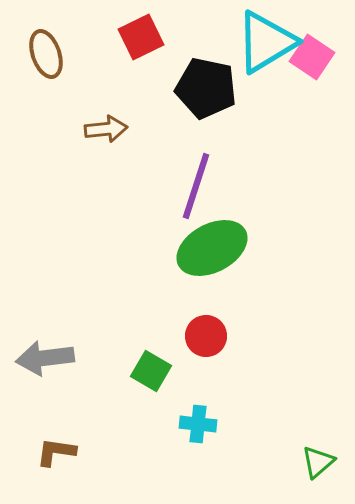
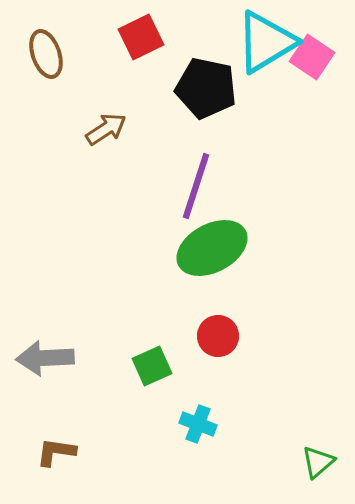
brown arrow: rotated 27 degrees counterclockwise
red circle: moved 12 px right
gray arrow: rotated 4 degrees clockwise
green square: moved 1 px right, 5 px up; rotated 36 degrees clockwise
cyan cross: rotated 15 degrees clockwise
